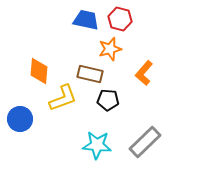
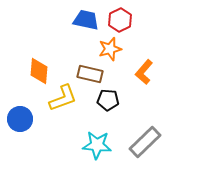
red hexagon: moved 1 px down; rotated 20 degrees clockwise
orange L-shape: moved 1 px up
